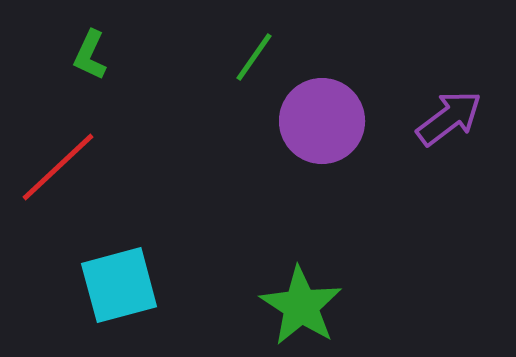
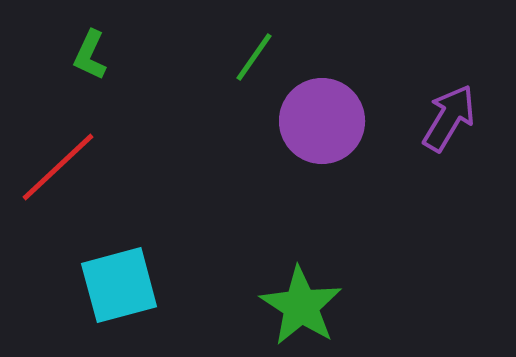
purple arrow: rotated 22 degrees counterclockwise
